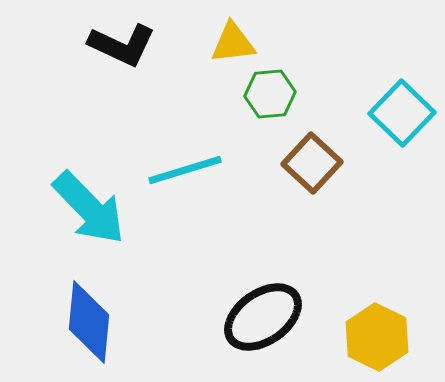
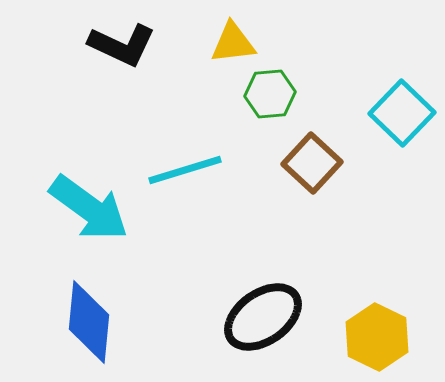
cyan arrow: rotated 10 degrees counterclockwise
